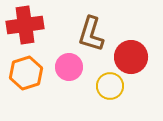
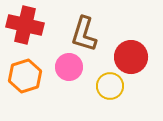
red cross: rotated 21 degrees clockwise
brown L-shape: moved 7 px left
orange hexagon: moved 1 px left, 3 px down
